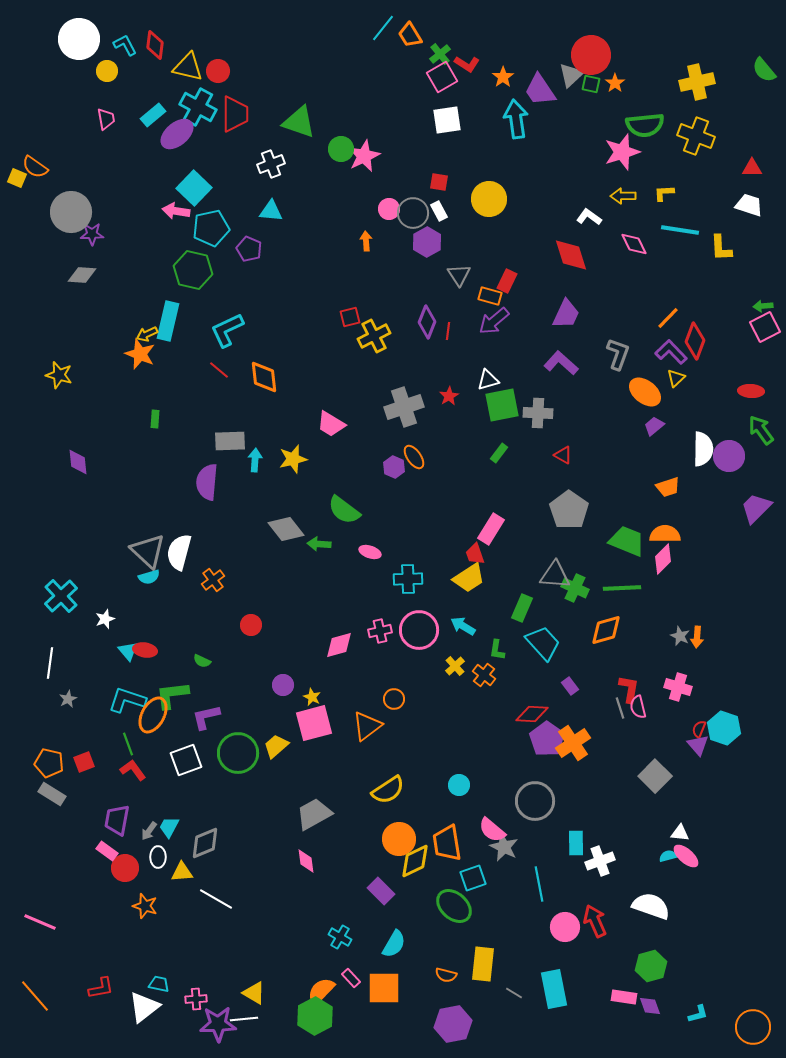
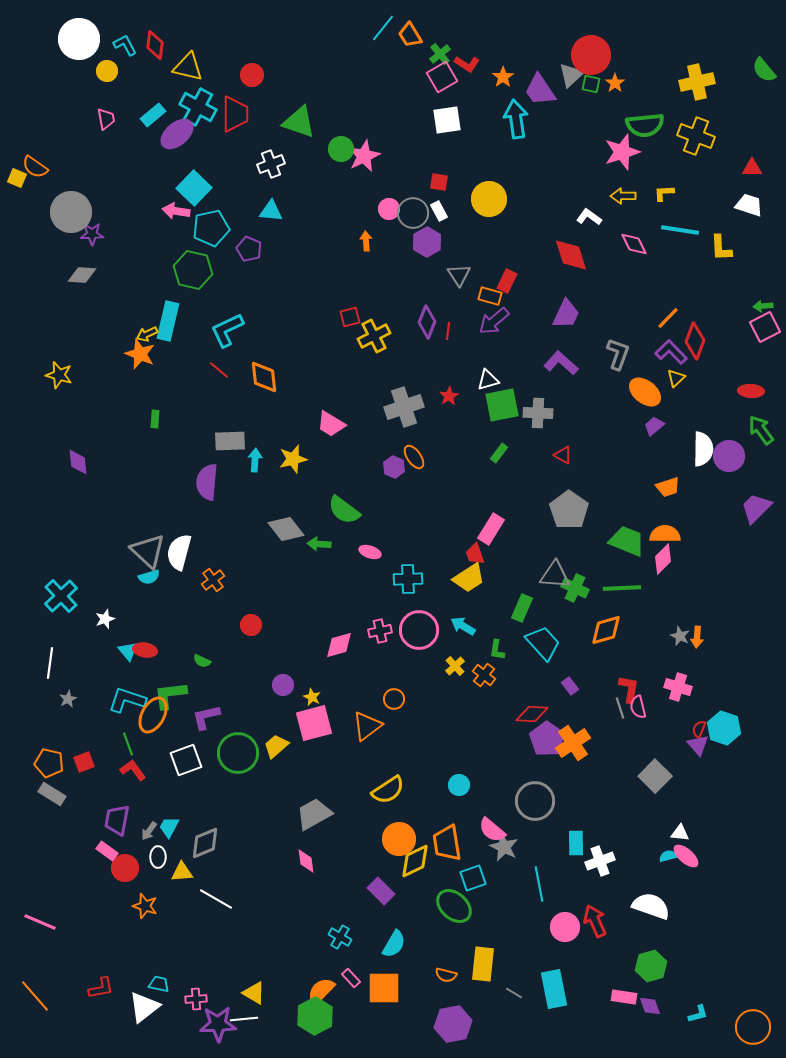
red circle at (218, 71): moved 34 px right, 4 px down
green L-shape at (172, 695): moved 2 px left
